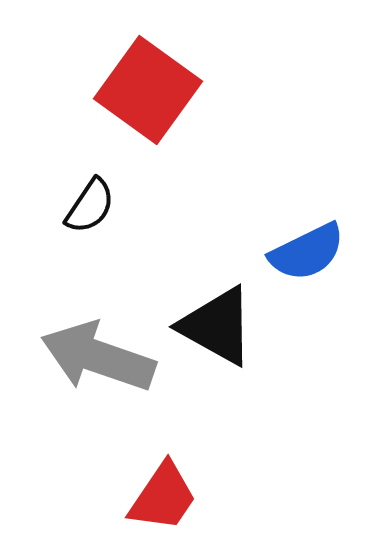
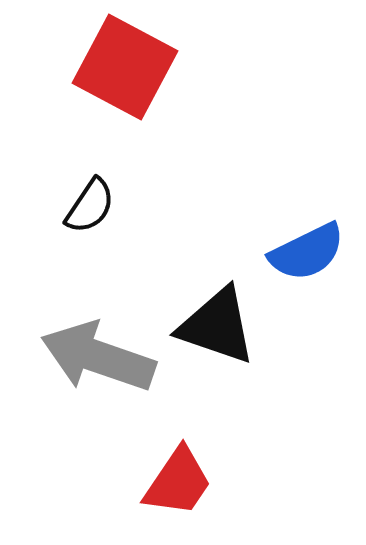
red square: moved 23 px left, 23 px up; rotated 8 degrees counterclockwise
black triangle: rotated 10 degrees counterclockwise
red trapezoid: moved 15 px right, 15 px up
